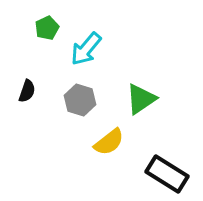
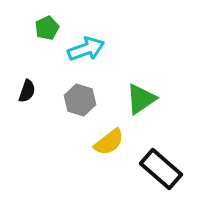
cyan arrow: rotated 150 degrees counterclockwise
black rectangle: moved 6 px left, 5 px up; rotated 9 degrees clockwise
